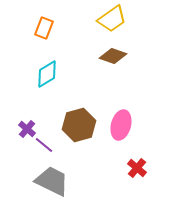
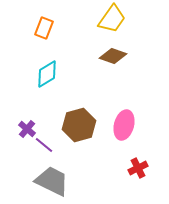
yellow trapezoid: rotated 20 degrees counterclockwise
pink ellipse: moved 3 px right
red cross: moved 1 px right; rotated 24 degrees clockwise
